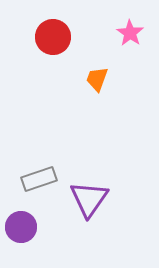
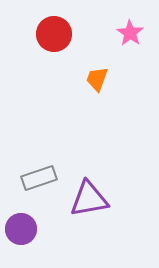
red circle: moved 1 px right, 3 px up
gray rectangle: moved 1 px up
purple triangle: rotated 45 degrees clockwise
purple circle: moved 2 px down
